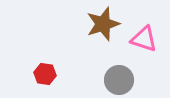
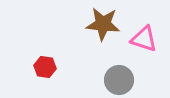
brown star: rotated 24 degrees clockwise
red hexagon: moved 7 px up
